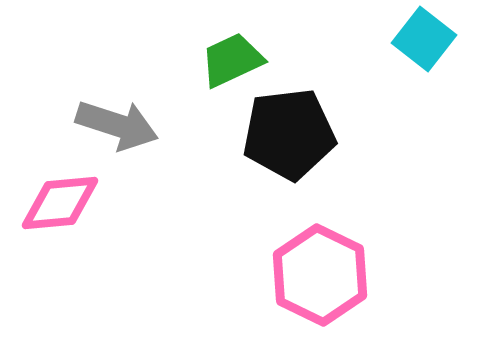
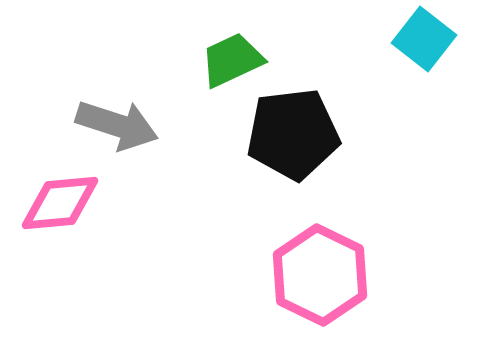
black pentagon: moved 4 px right
